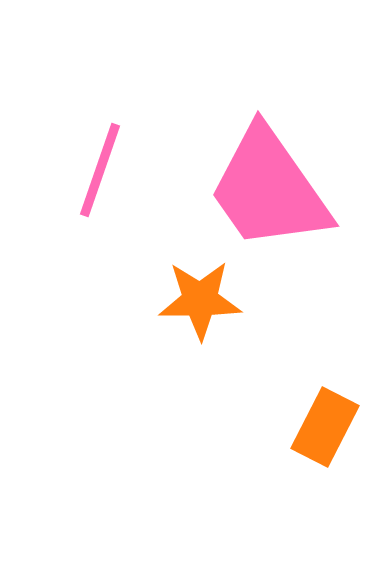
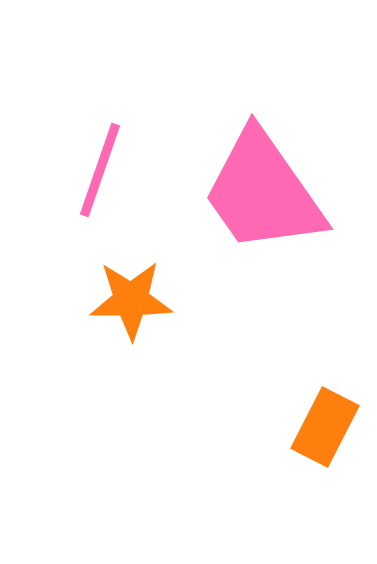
pink trapezoid: moved 6 px left, 3 px down
orange star: moved 69 px left
